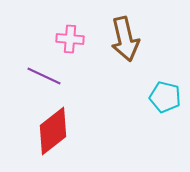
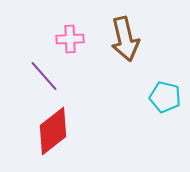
pink cross: rotated 8 degrees counterclockwise
purple line: rotated 24 degrees clockwise
